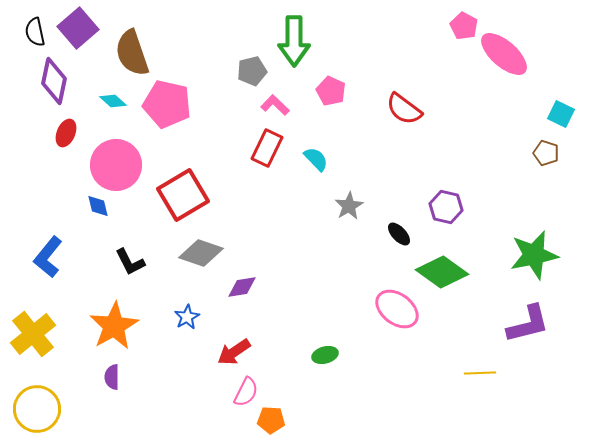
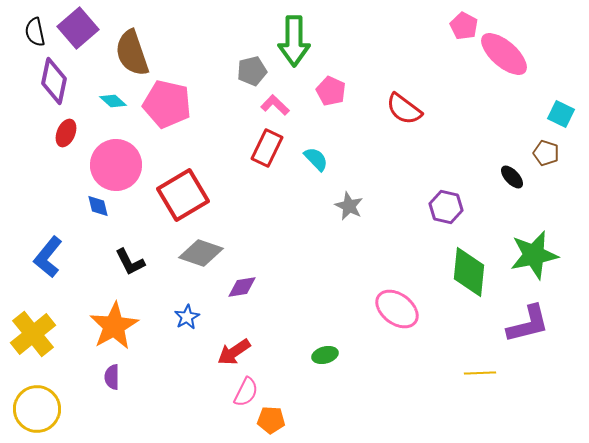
gray star at (349, 206): rotated 16 degrees counterclockwise
black ellipse at (399, 234): moved 113 px right, 57 px up
green diamond at (442, 272): moved 27 px right; rotated 60 degrees clockwise
